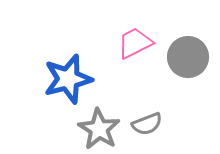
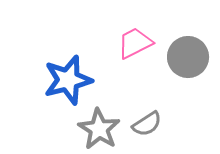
blue star: moved 1 px down
gray semicircle: rotated 12 degrees counterclockwise
